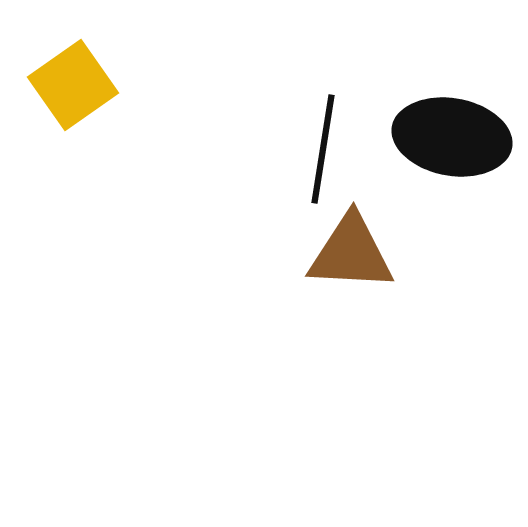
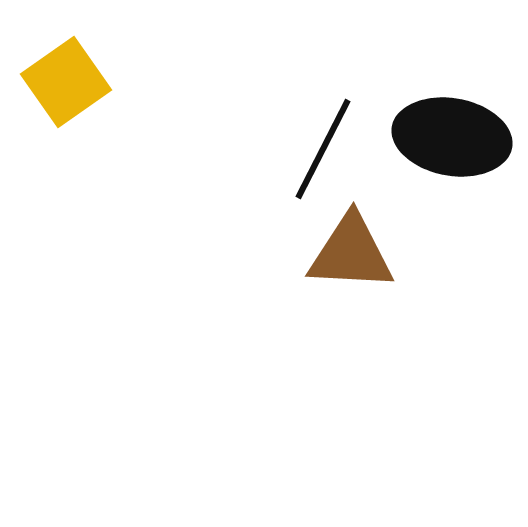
yellow square: moved 7 px left, 3 px up
black line: rotated 18 degrees clockwise
